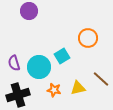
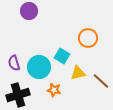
cyan square: rotated 28 degrees counterclockwise
brown line: moved 2 px down
yellow triangle: moved 15 px up
